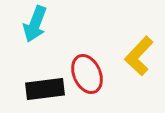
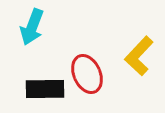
cyan arrow: moved 3 px left, 3 px down
black rectangle: rotated 6 degrees clockwise
